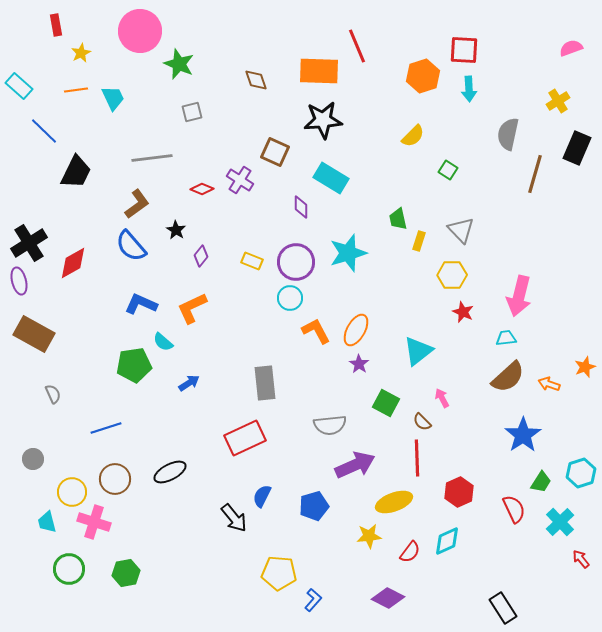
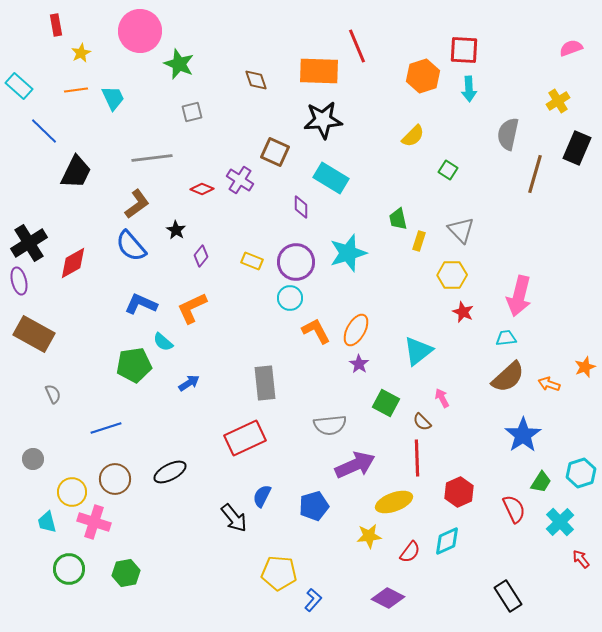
black rectangle at (503, 608): moved 5 px right, 12 px up
